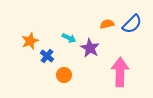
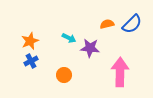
purple star: rotated 24 degrees counterclockwise
blue cross: moved 16 px left, 5 px down; rotated 24 degrees clockwise
